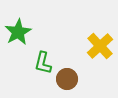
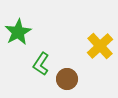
green L-shape: moved 2 px left, 1 px down; rotated 20 degrees clockwise
